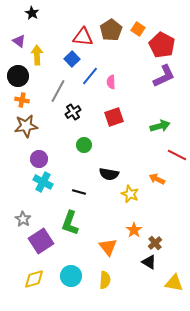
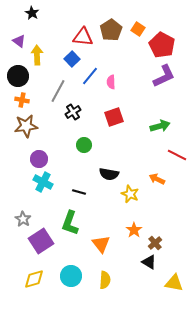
orange triangle: moved 7 px left, 3 px up
